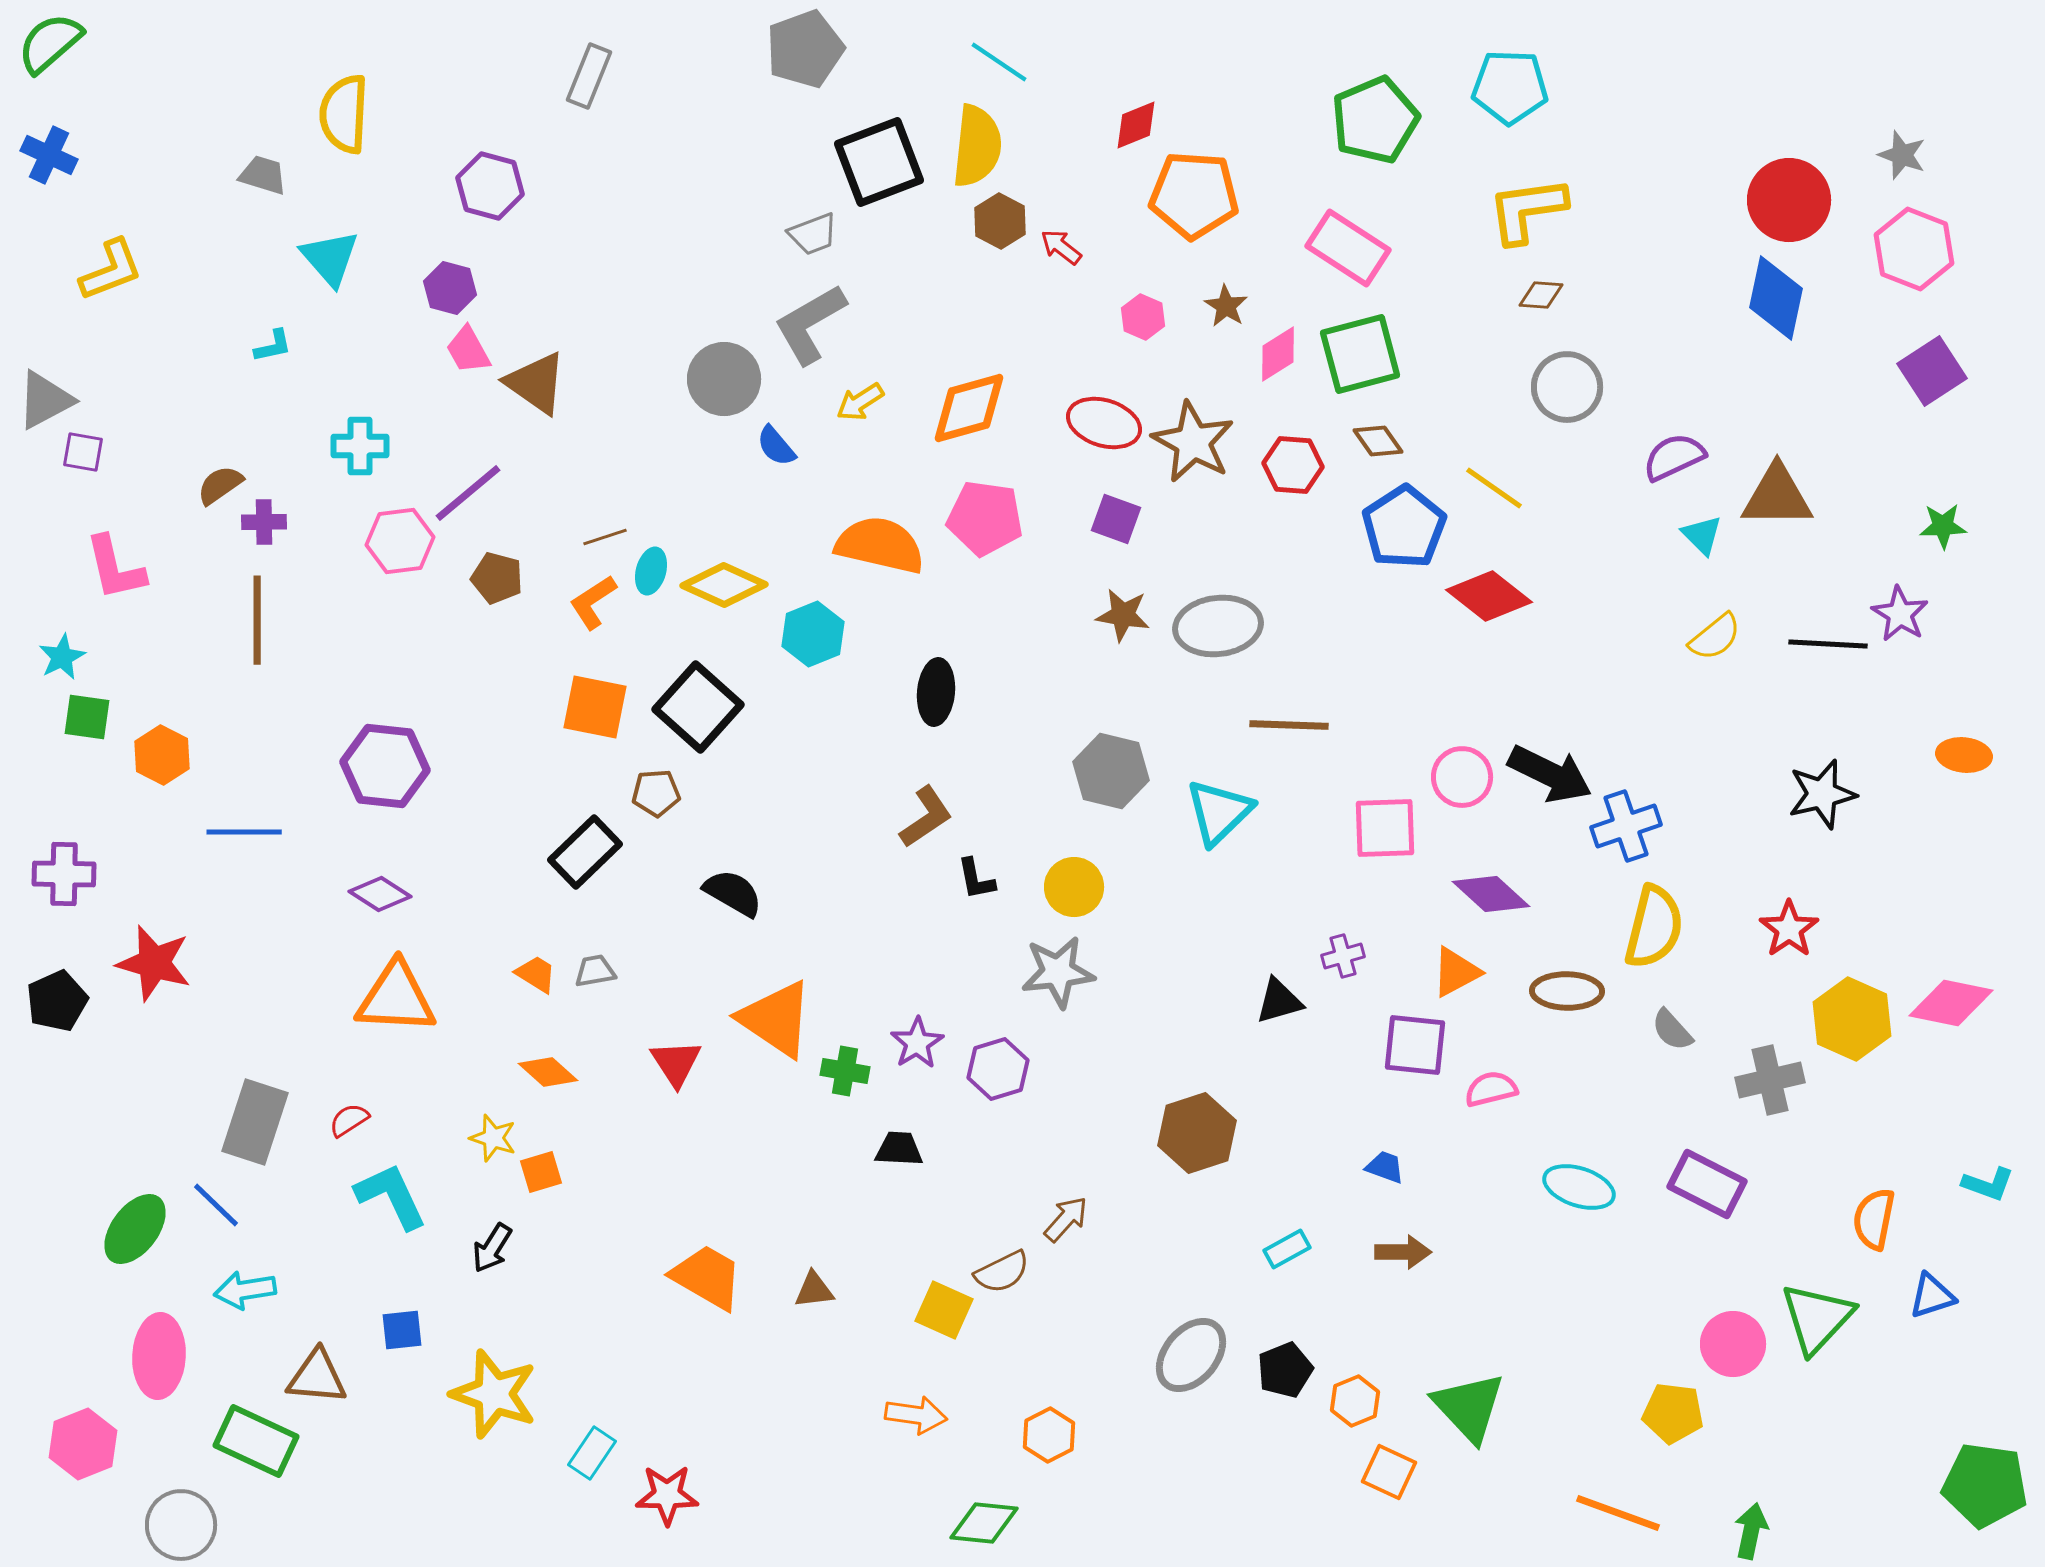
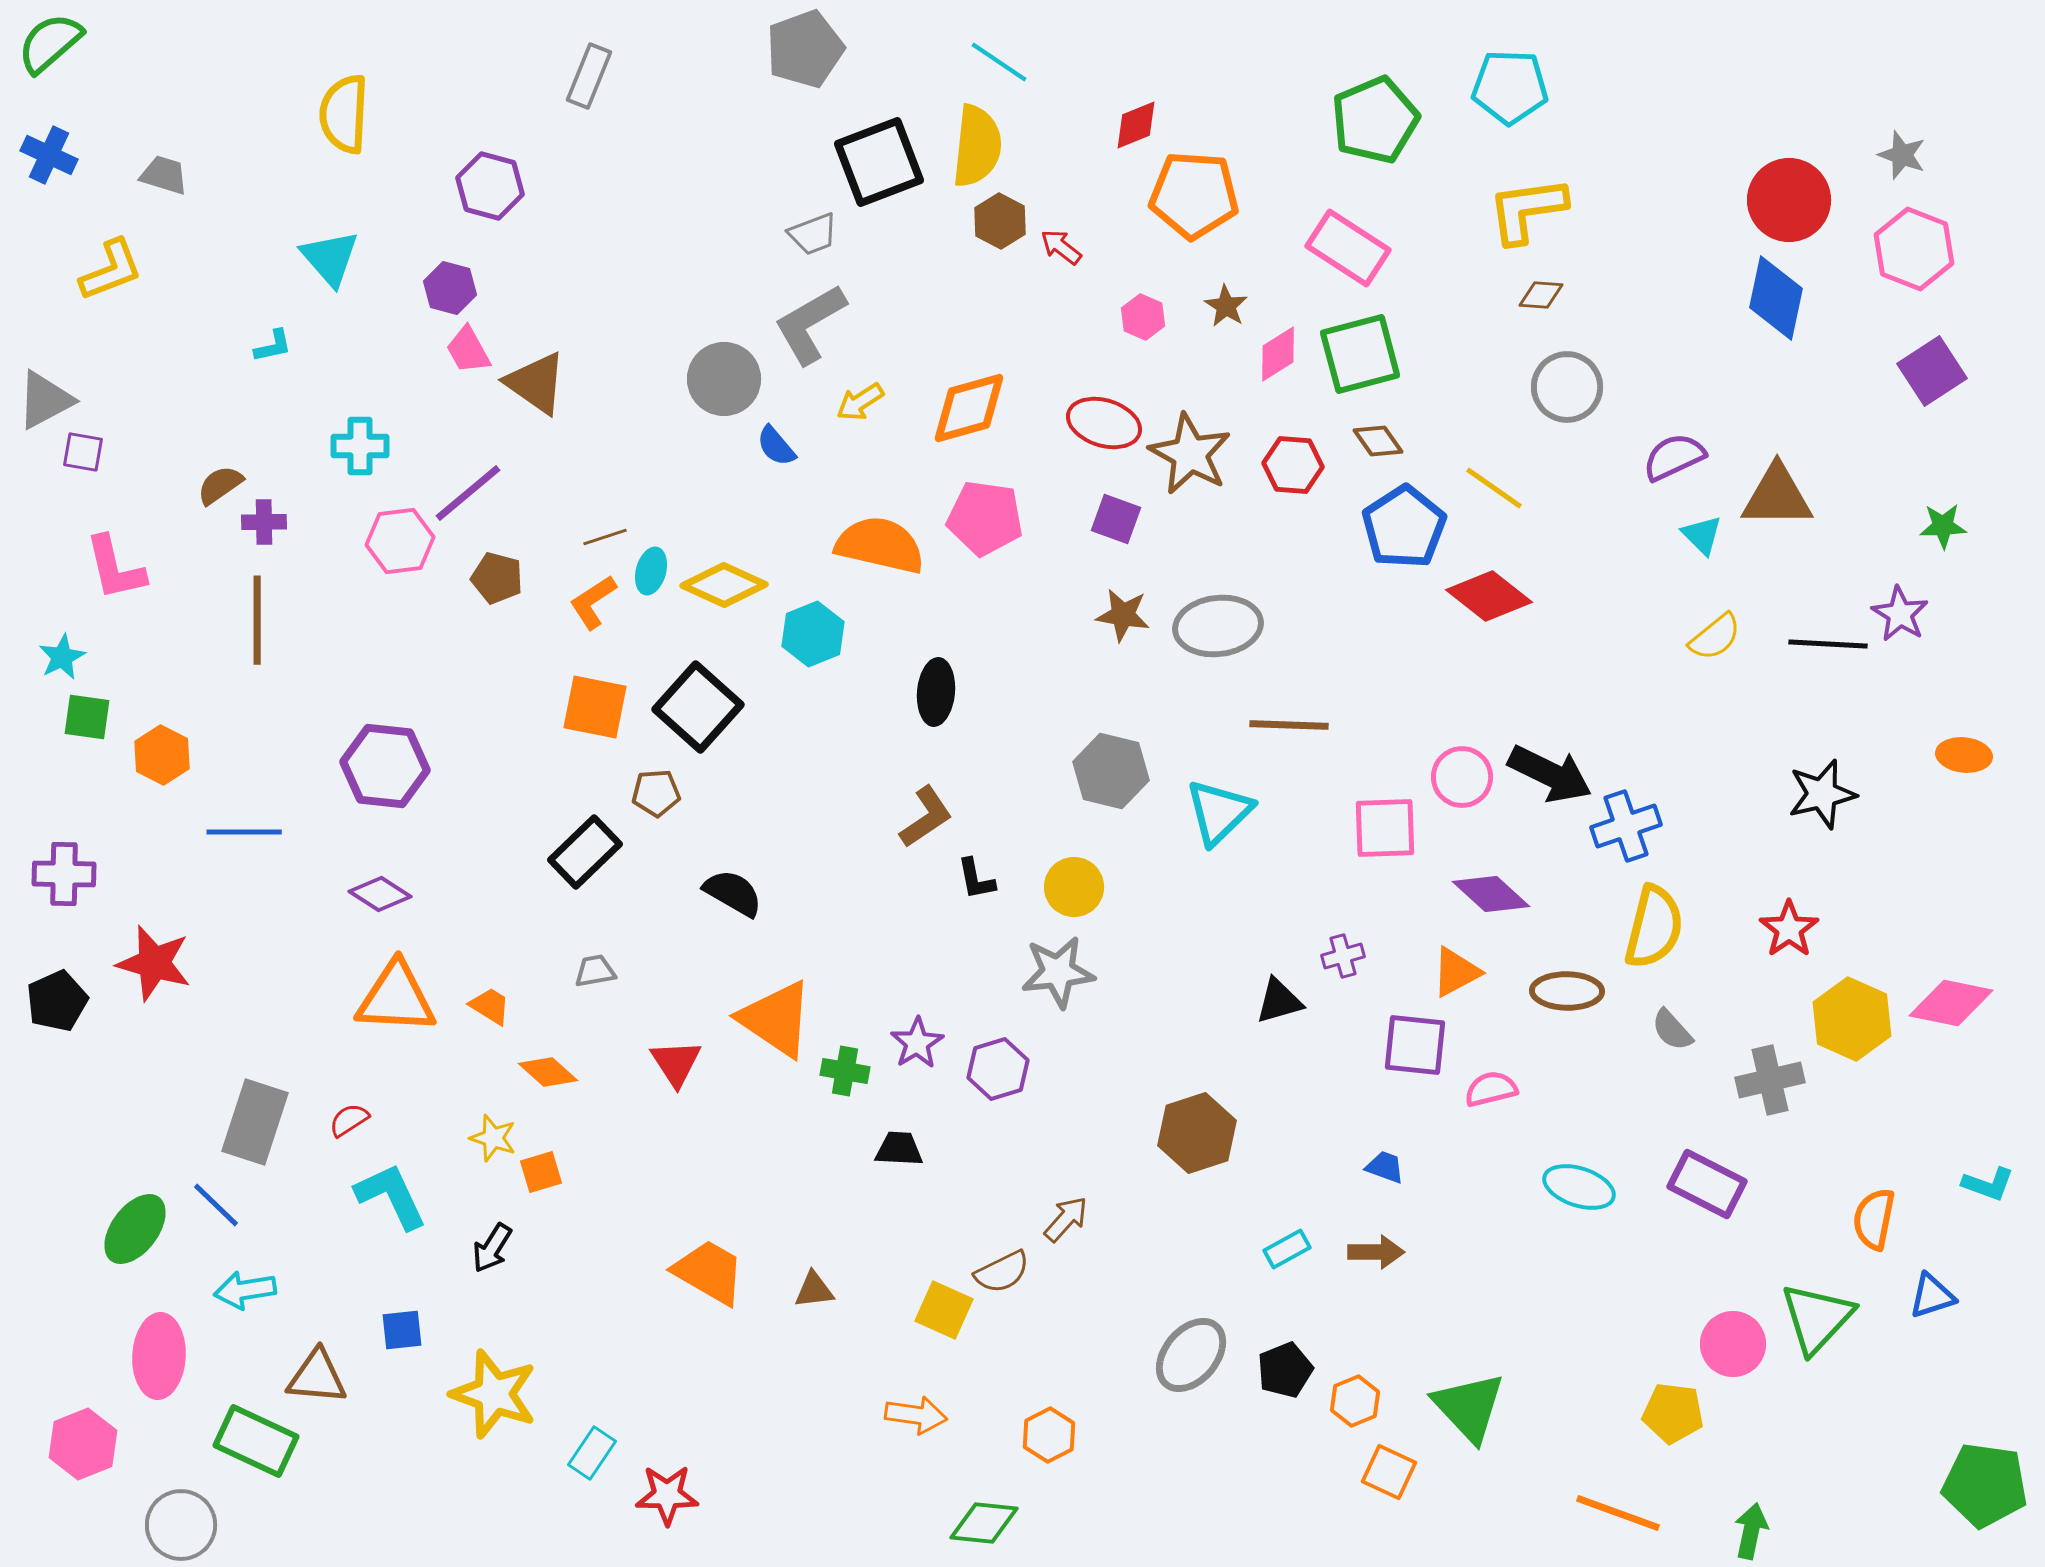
gray trapezoid at (263, 175): moved 99 px left
brown star at (1193, 442): moved 3 px left, 12 px down
orange trapezoid at (536, 974): moved 46 px left, 32 px down
brown arrow at (1403, 1252): moved 27 px left
orange trapezoid at (707, 1277): moved 2 px right, 5 px up
